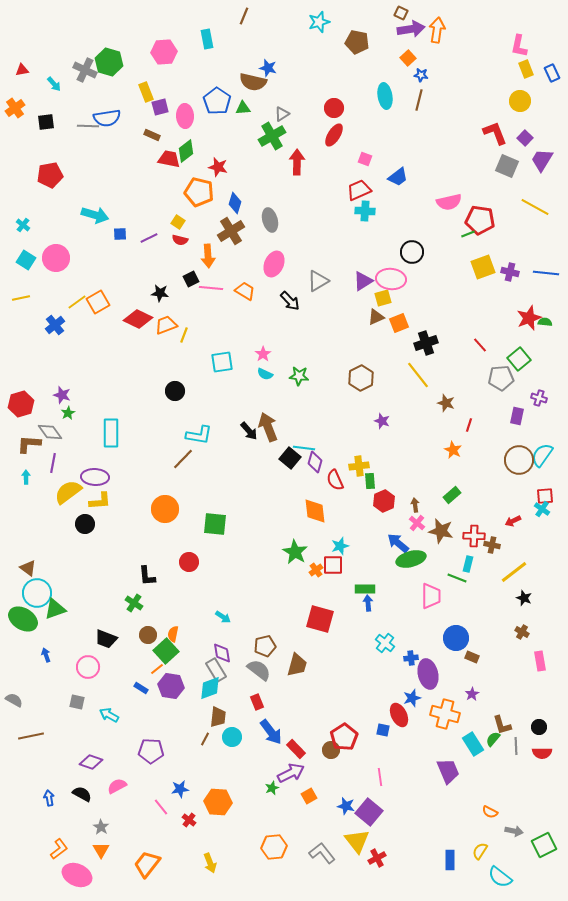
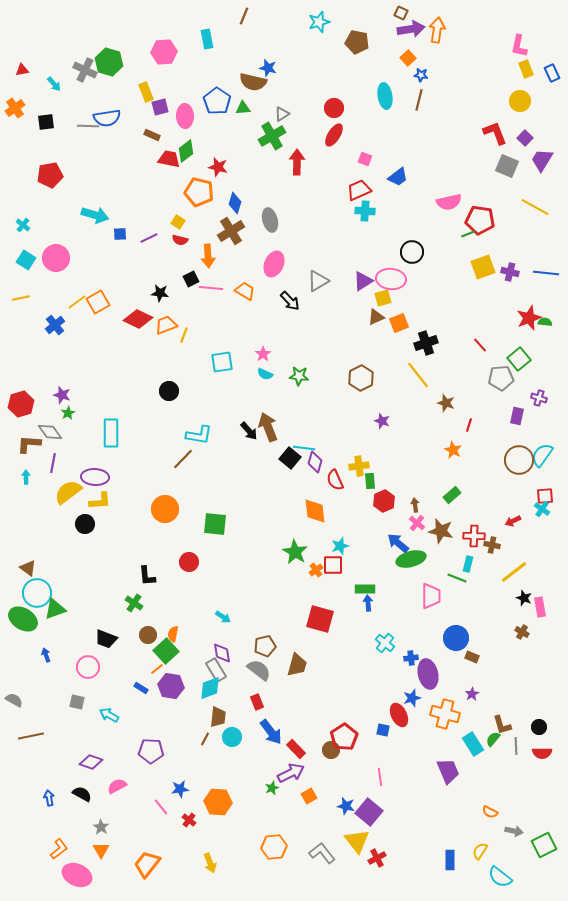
black circle at (175, 391): moved 6 px left
pink rectangle at (540, 661): moved 54 px up
